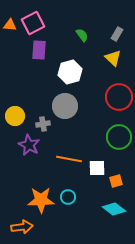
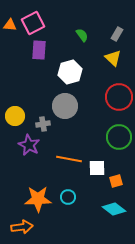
orange star: moved 3 px left, 1 px up
